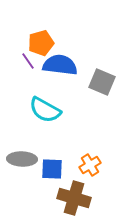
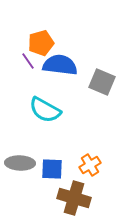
gray ellipse: moved 2 px left, 4 px down
